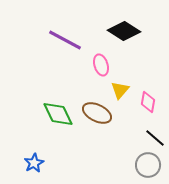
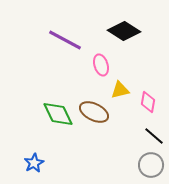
yellow triangle: rotated 36 degrees clockwise
brown ellipse: moved 3 px left, 1 px up
black line: moved 1 px left, 2 px up
gray circle: moved 3 px right
